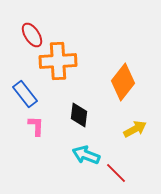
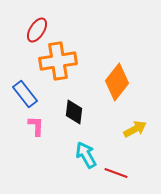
red ellipse: moved 5 px right, 5 px up; rotated 65 degrees clockwise
orange cross: rotated 6 degrees counterclockwise
orange diamond: moved 6 px left
black diamond: moved 5 px left, 3 px up
cyan arrow: rotated 40 degrees clockwise
red line: rotated 25 degrees counterclockwise
